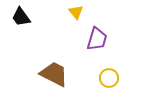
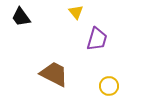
yellow circle: moved 8 px down
